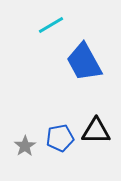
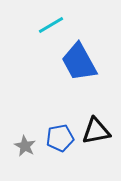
blue trapezoid: moved 5 px left
black triangle: rotated 12 degrees counterclockwise
gray star: rotated 10 degrees counterclockwise
